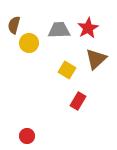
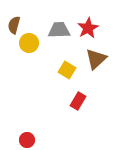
red circle: moved 4 px down
